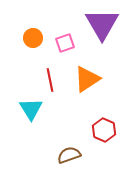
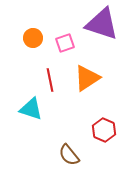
purple triangle: rotated 42 degrees counterclockwise
orange triangle: moved 1 px up
cyan triangle: rotated 40 degrees counterclockwise
brown semicircle: rotated 110 degrees counterclockwise
